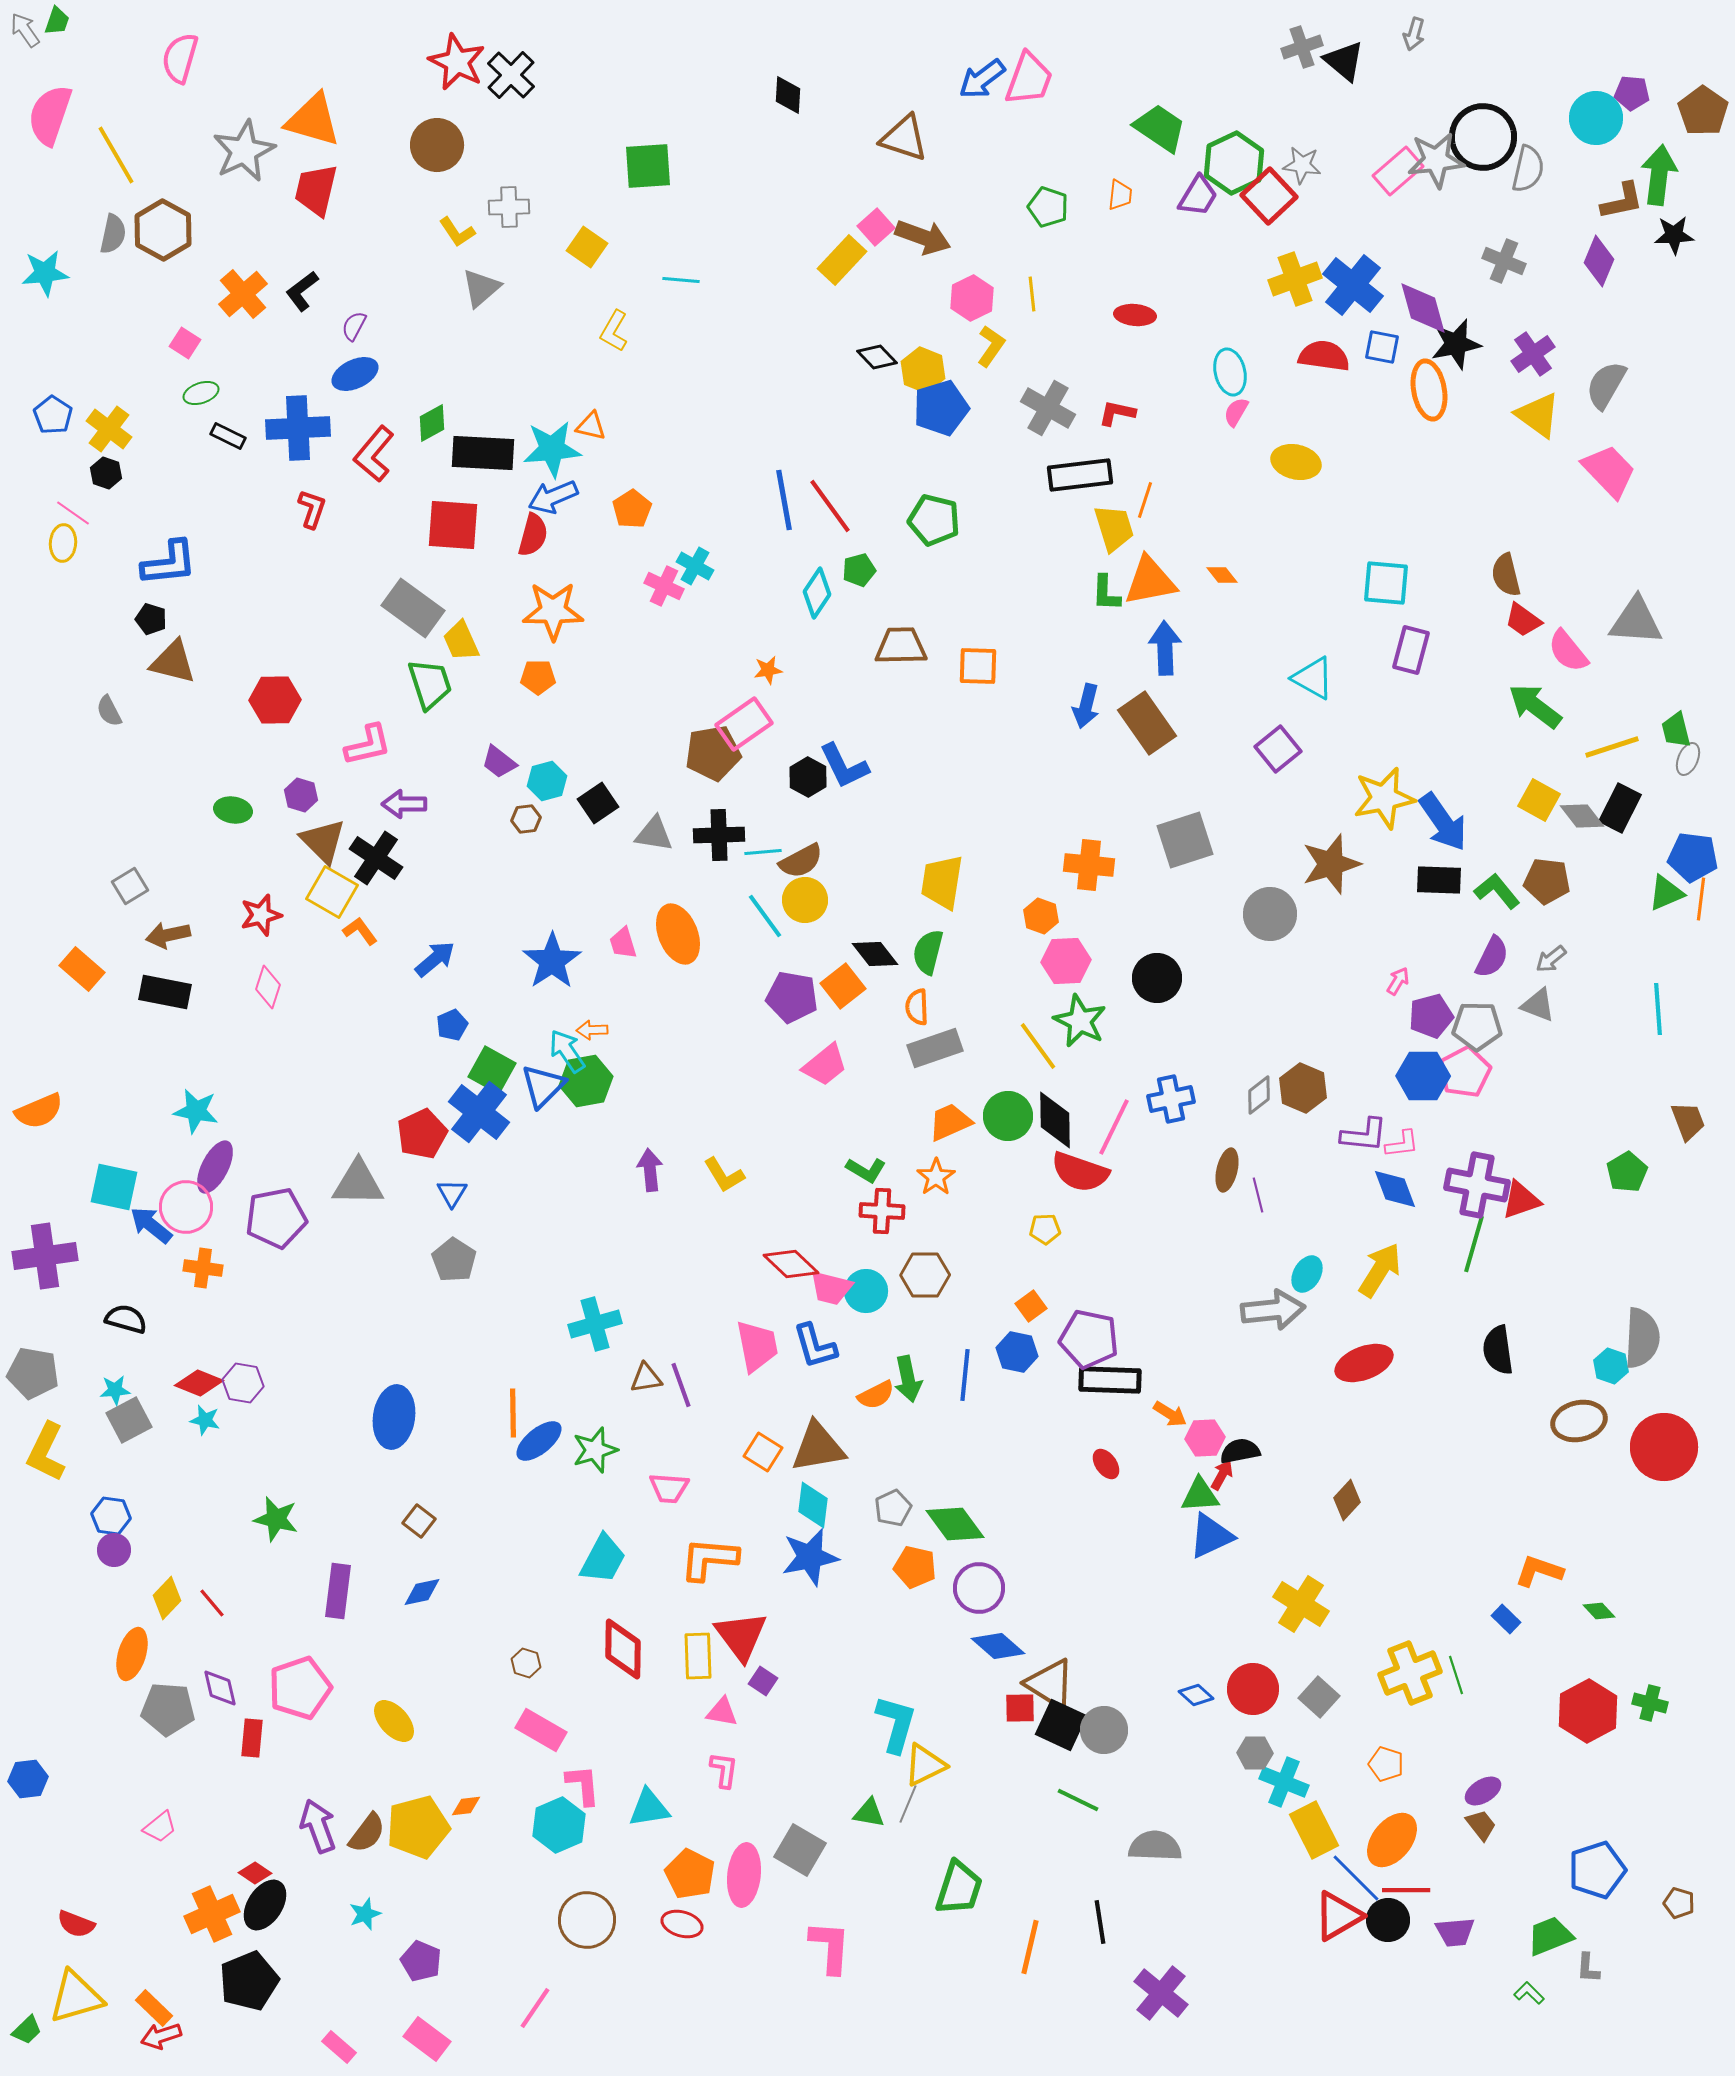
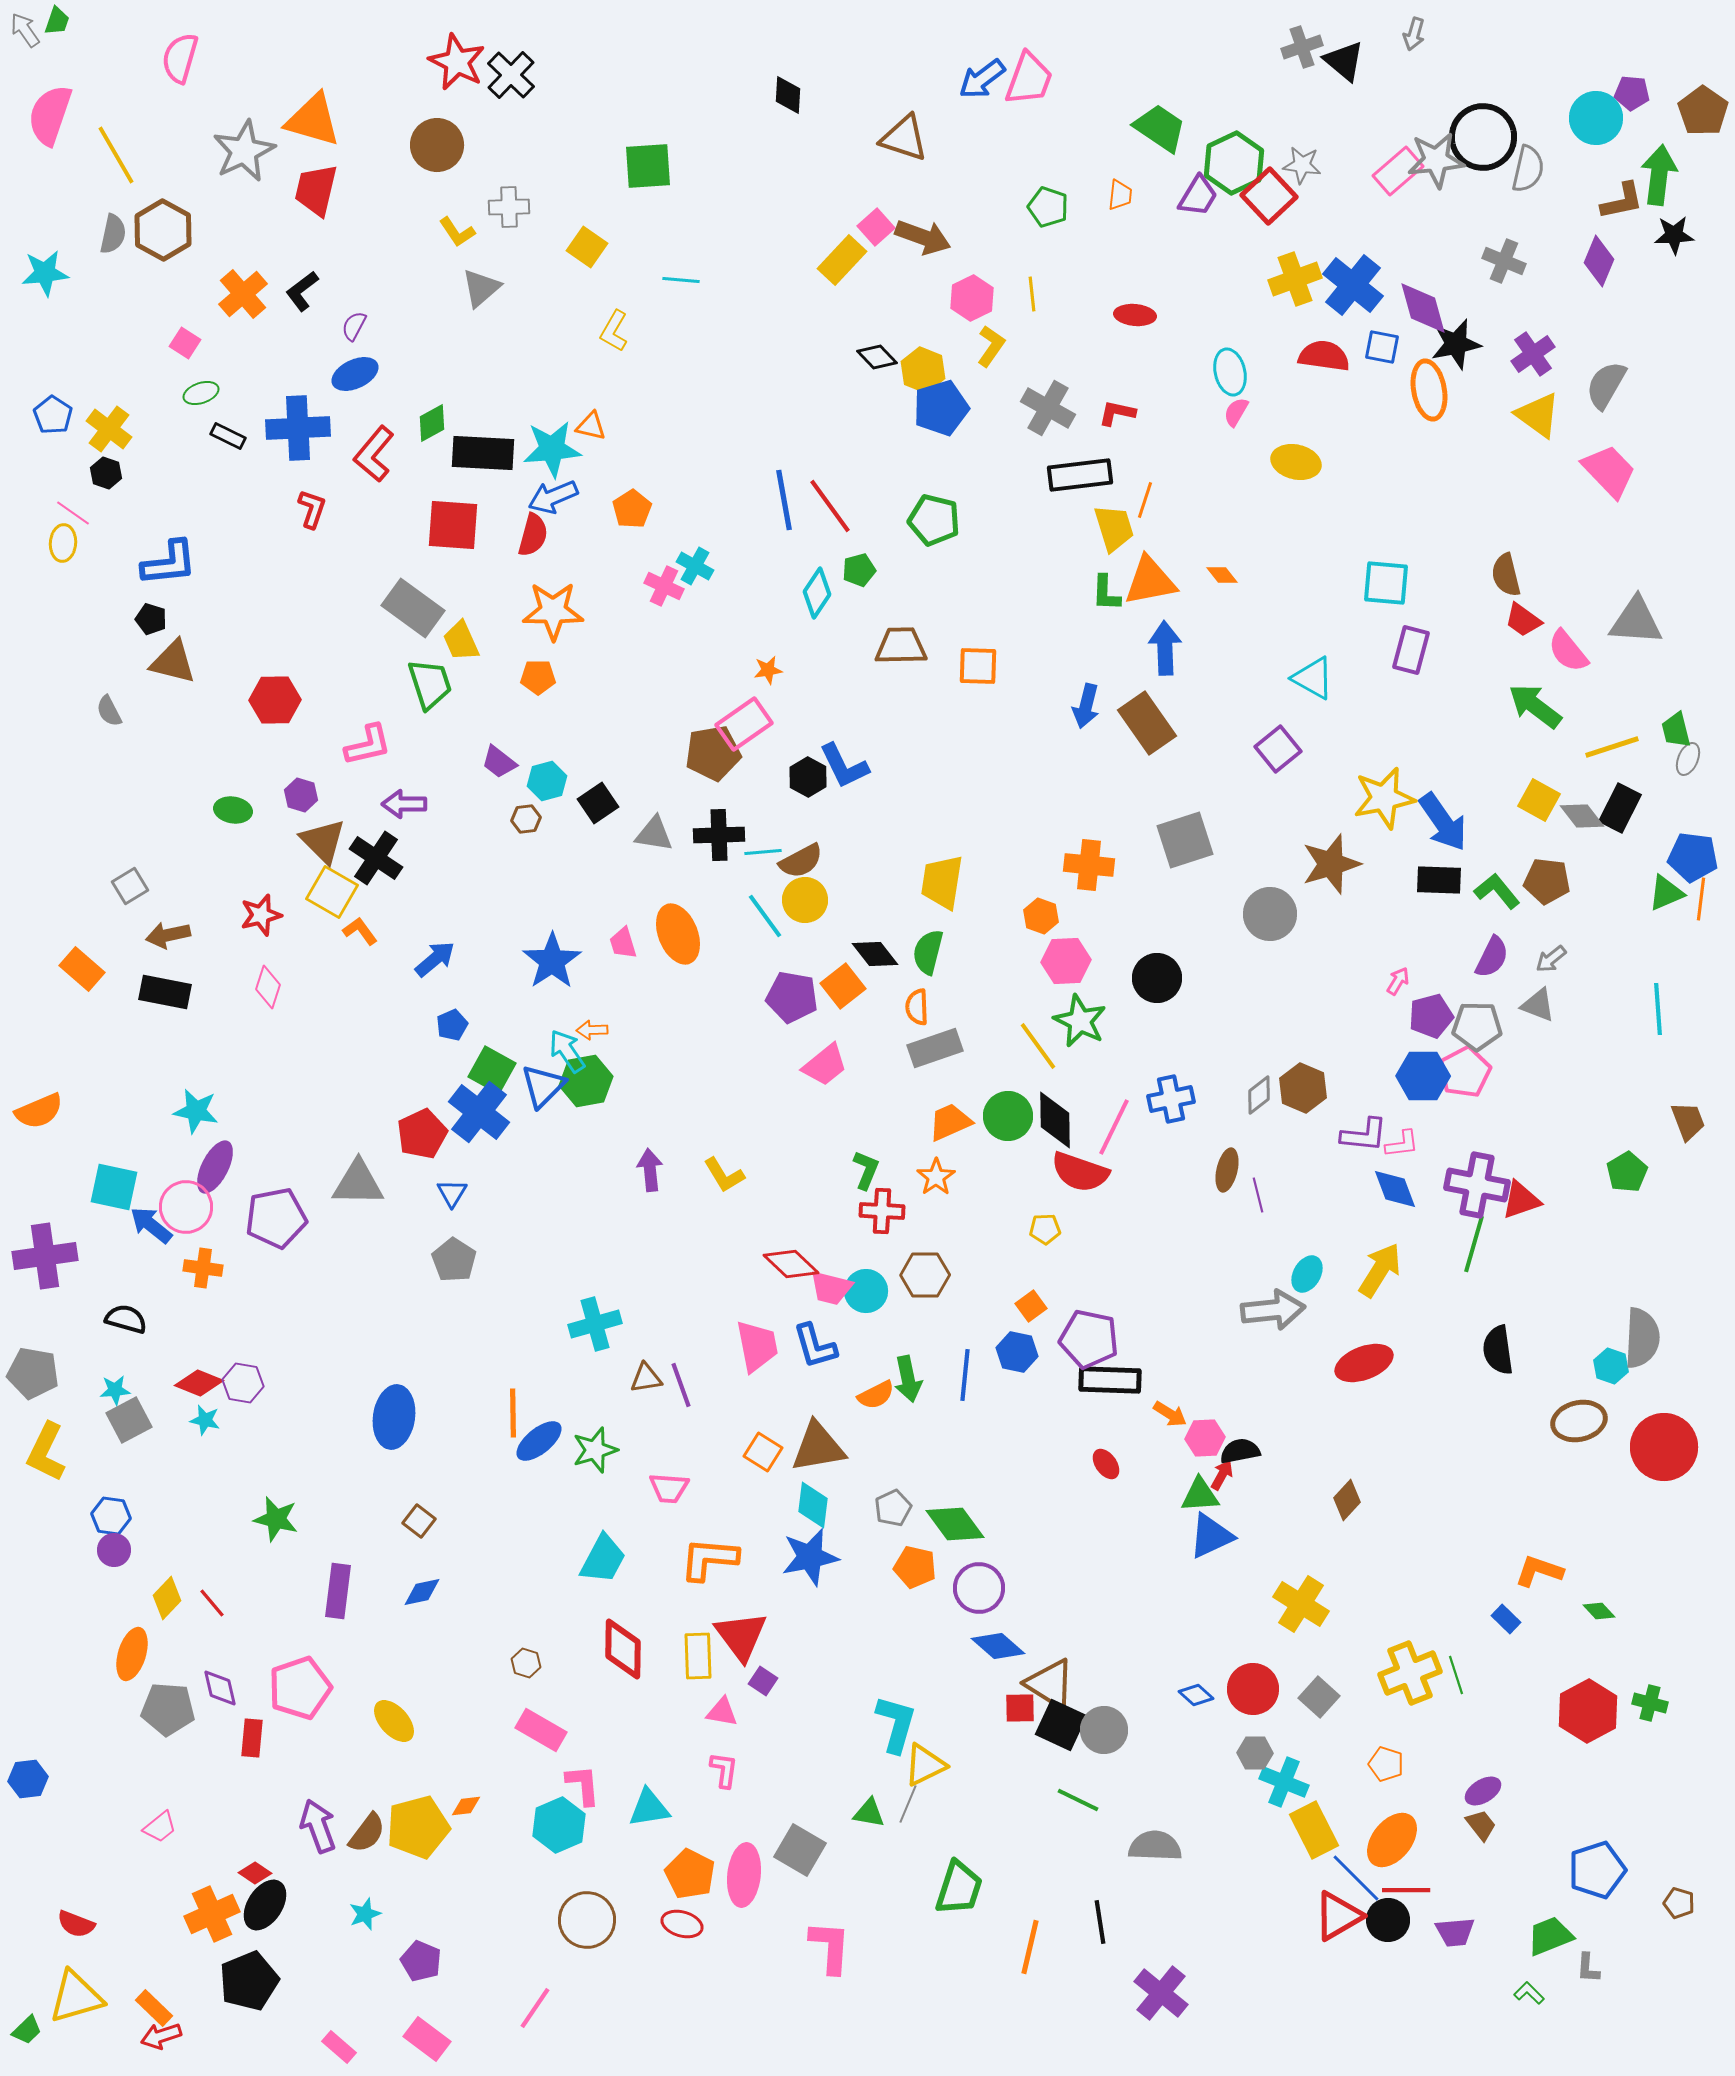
green L-shape at (866, 1170): rotated 99 degrees counterclockwise
